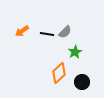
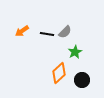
black circle: moved 2 px up
